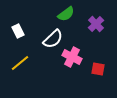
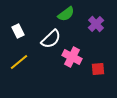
white semicircle: moved 2 px left
yellow line: moved 1 px left, 1 px up
red square: rotated 16 degrees counterclockwise
